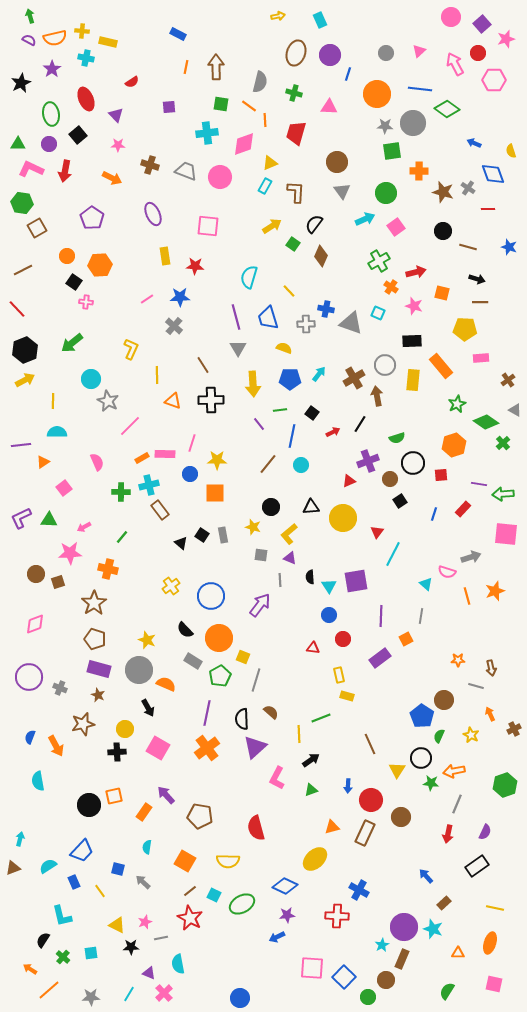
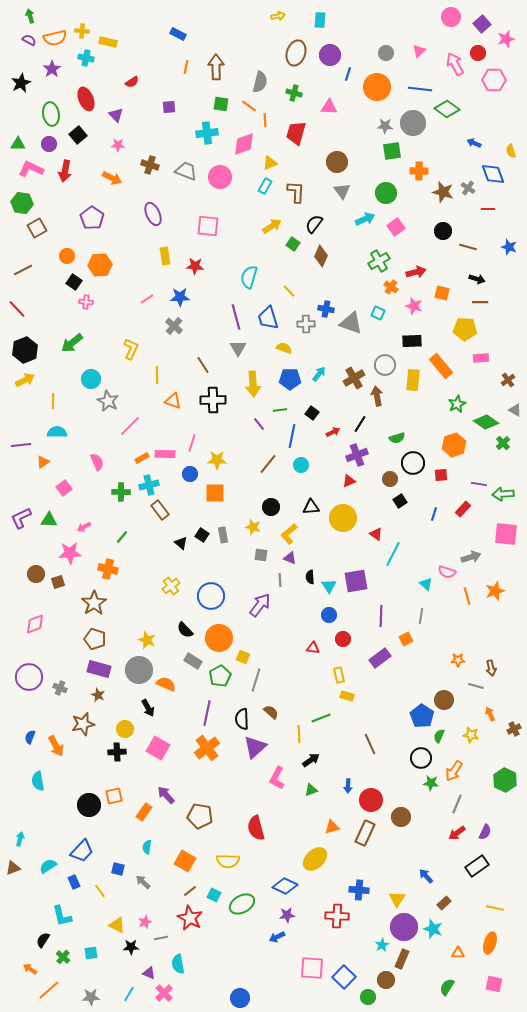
cyan rectangle at (320, 20): rotated 28 degrees clockwise
orange circle at (377, 94): moved 7 px up
black cross at (211, 400): moved 2 px right
purple cross at (368, 461): moved 11 px left, 6 px up
red triangle at (377, 532): moved 1 px left, 2 px down; rotated 32 degrees counterclockwise
yellow star at (471, 735): rotated 14 degrees counterclockwise
yellow triangle at (397, 770): moved 129 px down
orange arrow at (454, 771): rotated 45 degrees counterclockwise
green hexagon at (505, 785): moved 5 px up; rotated 15 degrees counterclockwise
red arrow at (448, 834): moved 9 px right, 1 px up; rotated 42 degrees clockwise
blue cross at (359, 890): rotated 24 degrees counterclockwise
green semicircle at (447, 991): moved 4 px up
